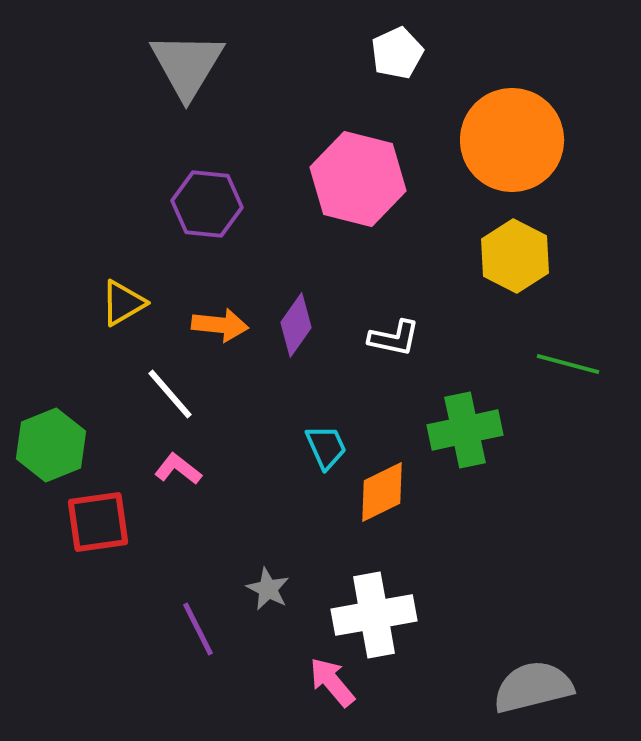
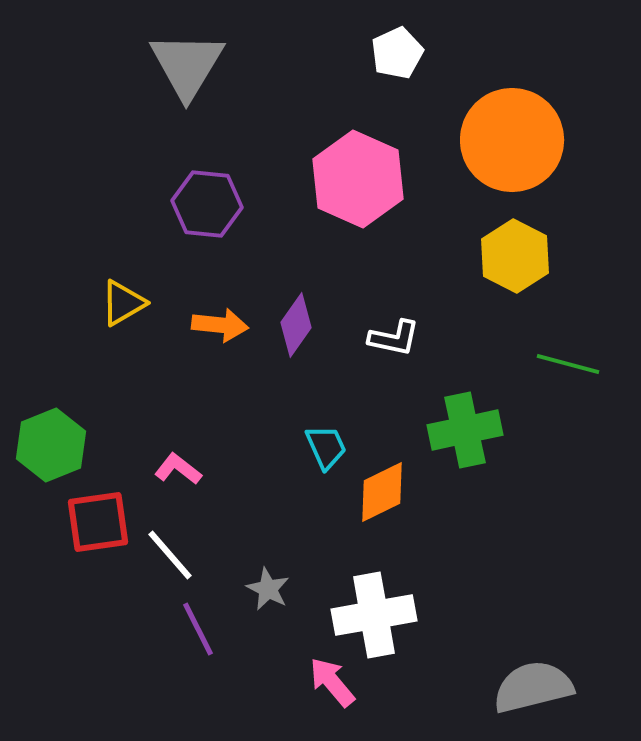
pink hexagon: rotated 10 degrees clockwise
white line: moved 161 px down
